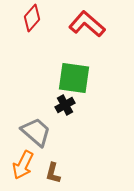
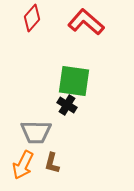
red L-shape: moved 1 px left, 2 px up
green square: moved 3 px down
black cross: moved 2 px right; rotated 30 degrees counterclockwise
gray trapezoid: rotated 140 degrees clockwise
brown L-shape: moved 1 px left, 10 px up
